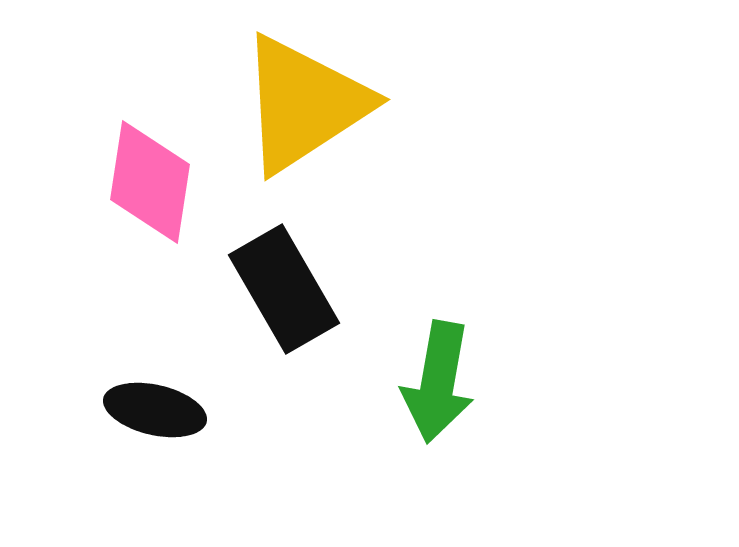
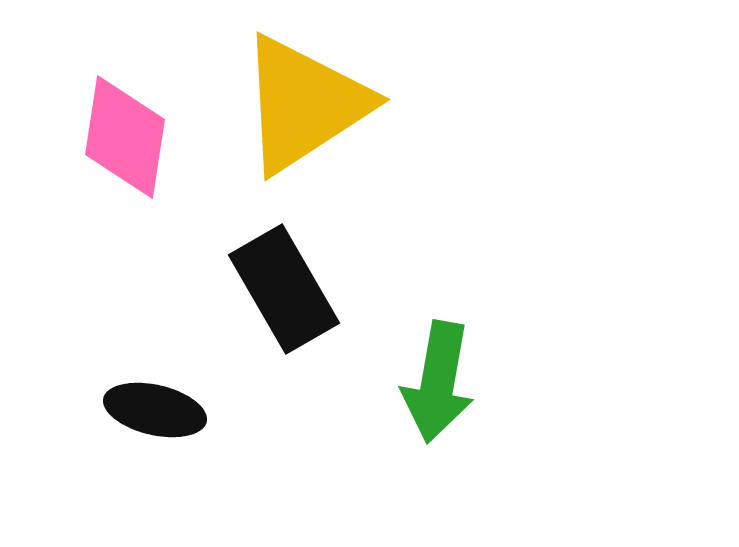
pink diamond: moved 25 px left, 45 px up
